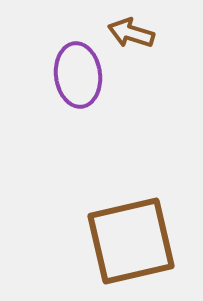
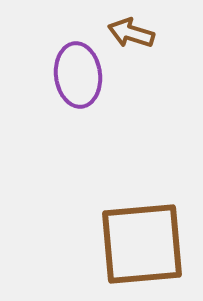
brown square: moved 11 px right, 3 px down; rotated 8 degrees clockwise
